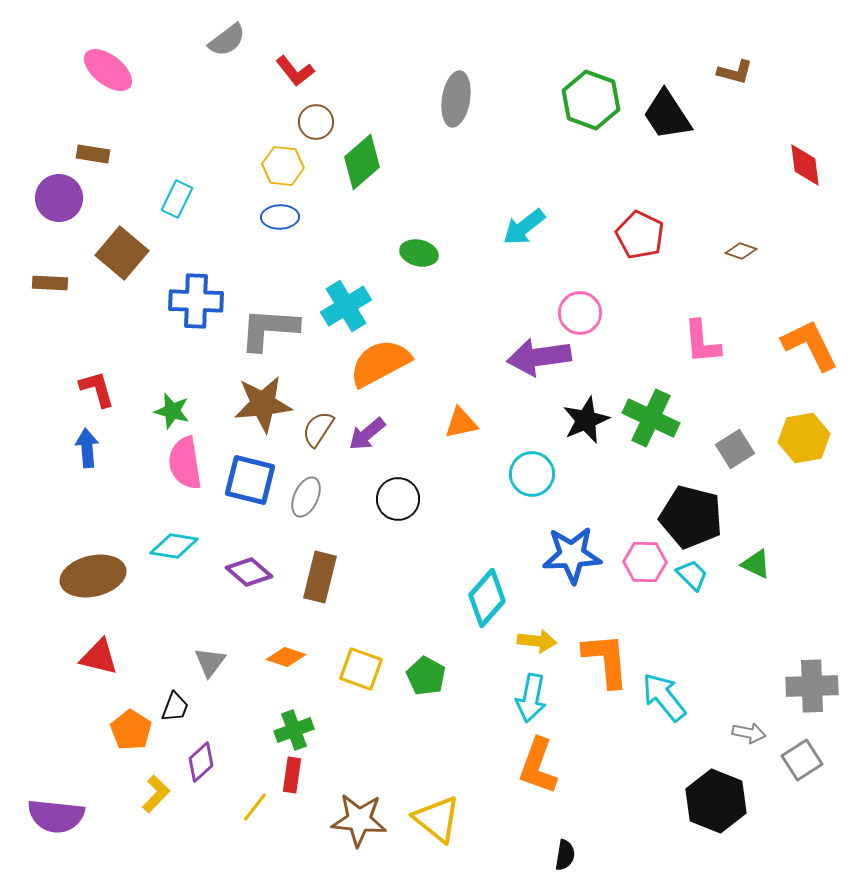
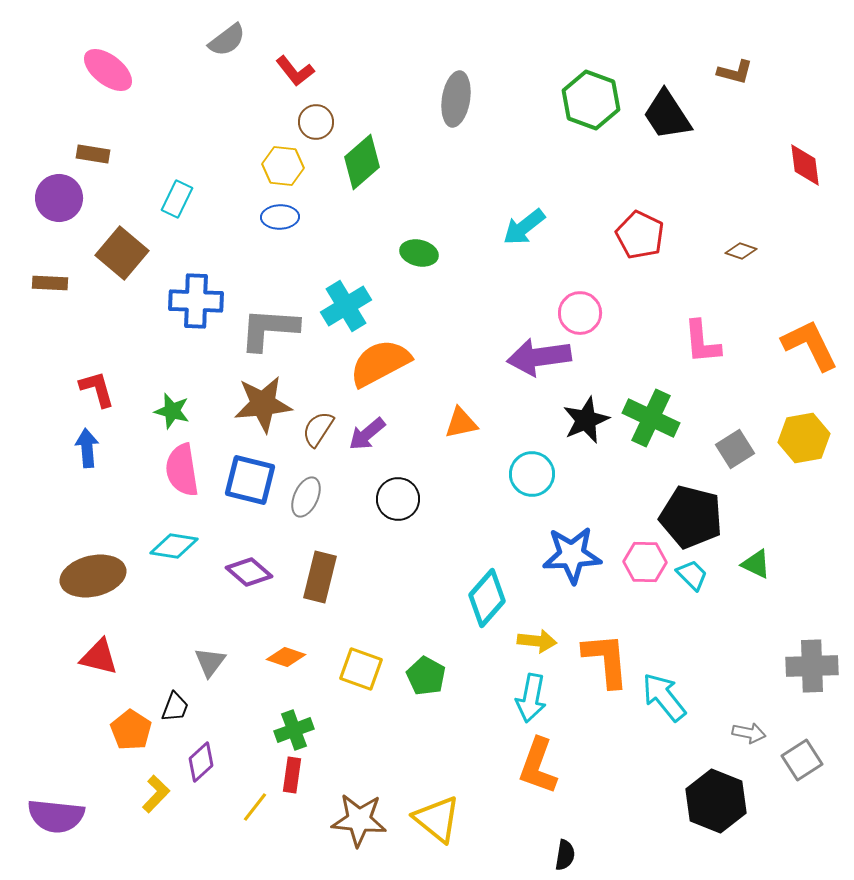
pink semicircle at (185, 463): moved 3 px left, 7 px down
gray cross at (812, 686): moved 20 px up
